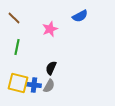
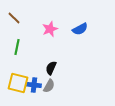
blue semicircle: moved 13 px down
